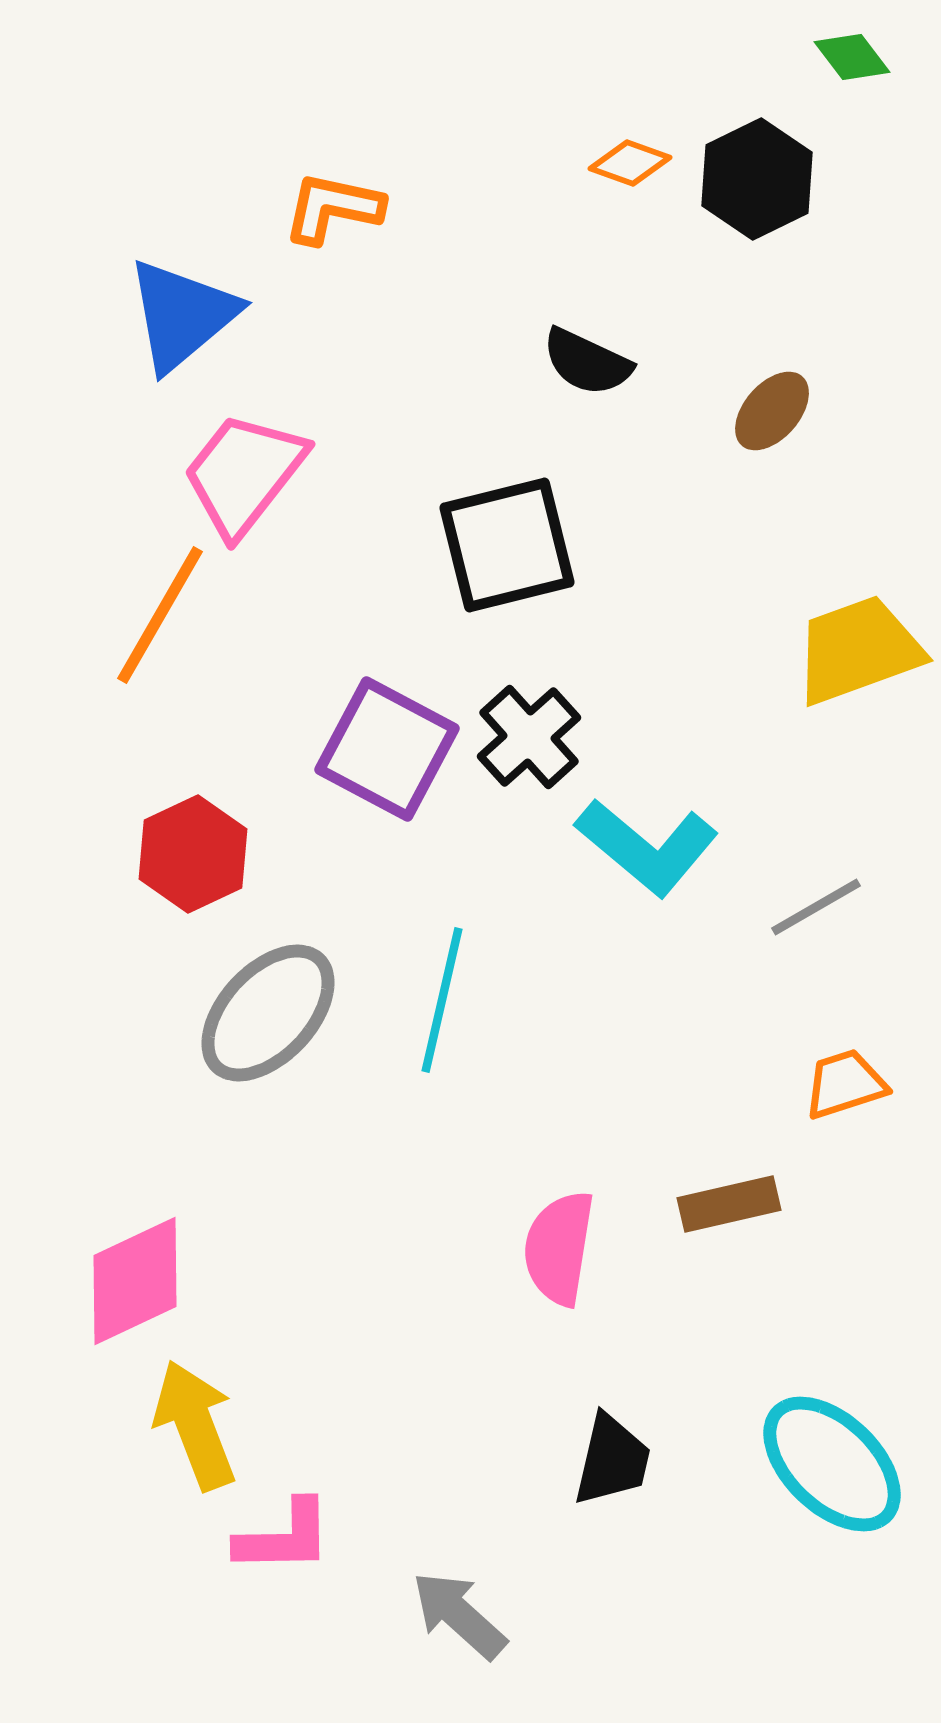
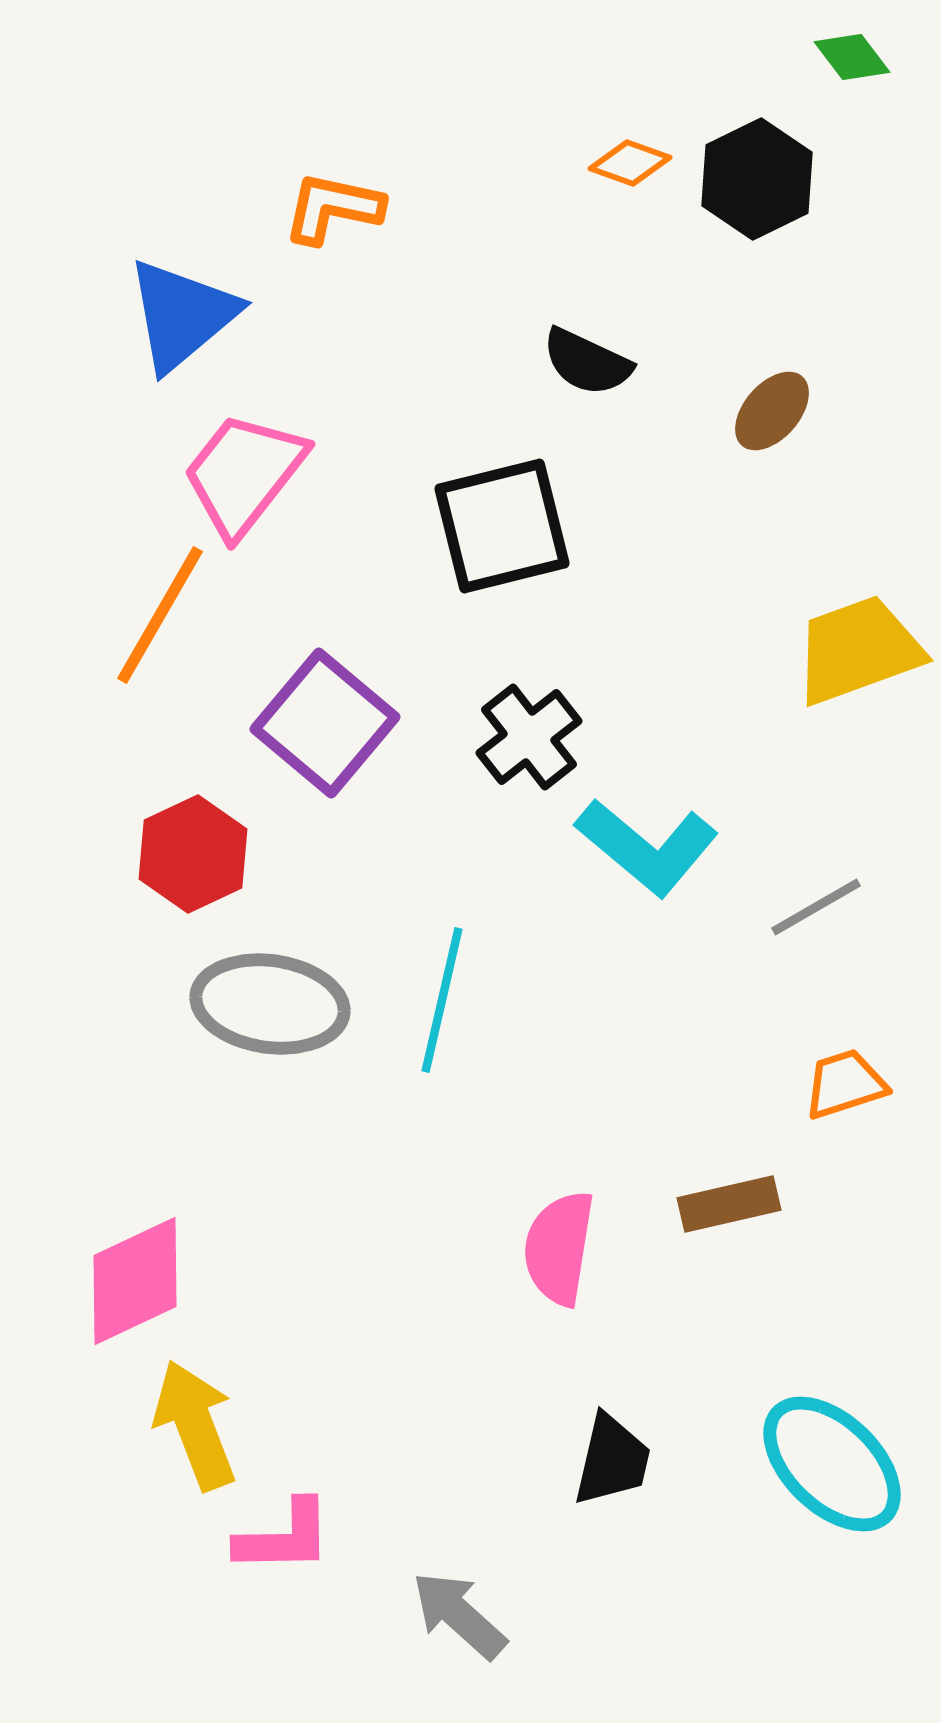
black square: moved 5 px left, 19 px up
black cross: rotated 4 degrees clockwise
purple square: moved 62 px left, 26 px up; rotated 12 degrees clockwise
gray ellipse: moved 2 px right, 9 px up; rotated 55 degrees clockwise
